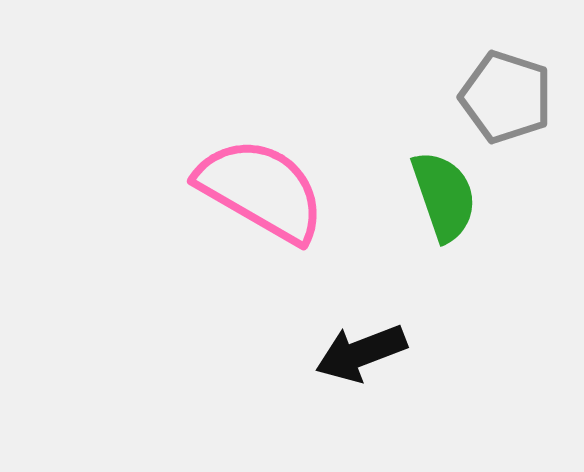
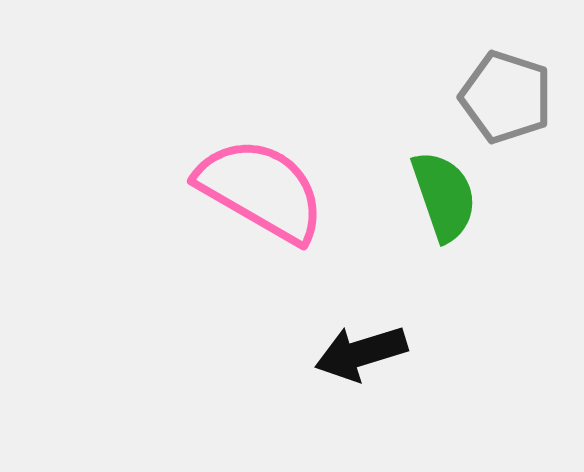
black arrow: rotated 4 degrees clockwise
